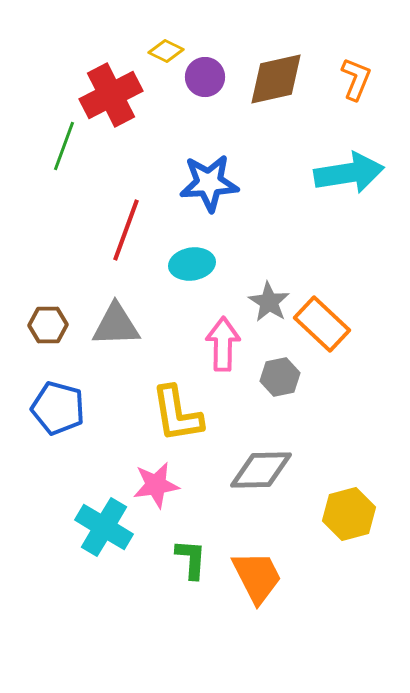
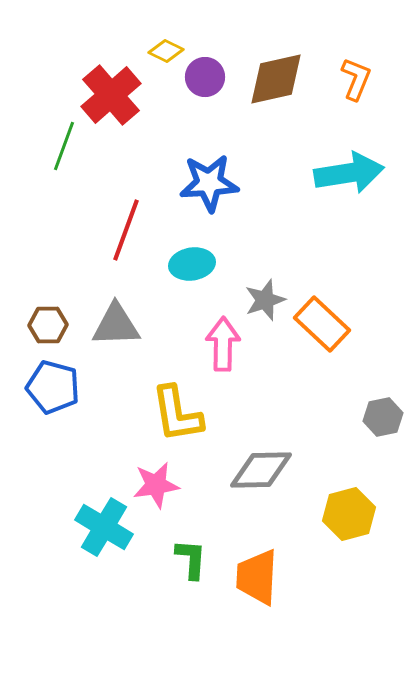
red cross: rotated 14 degrees counterclockwise
gray star: moved 4 px left, 2 px up; rotated 21 degrees clockwise
gray hexagon: moved 103 px right, 40 px down
blue pentagon: moved 5 px left, 21 px up
orange trapezoid: rotated 150 degrees counterclockwise
